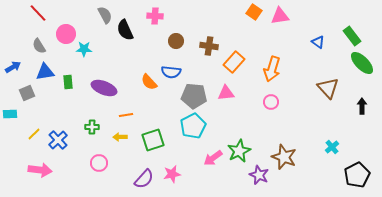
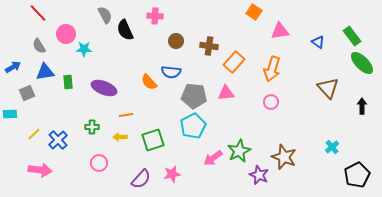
pink triangle at (280, 16): moved 15 px down
purple semicircle at (144, 179): moved 3 px left
